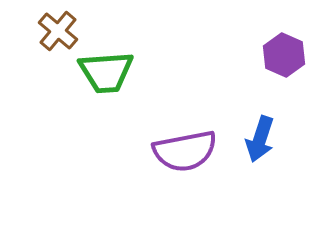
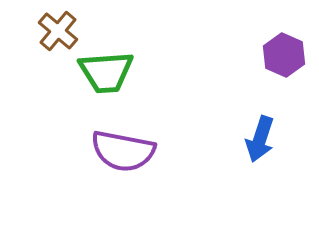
purple semicircle: moved 62 px left; rotated 22 degrees clockwise
